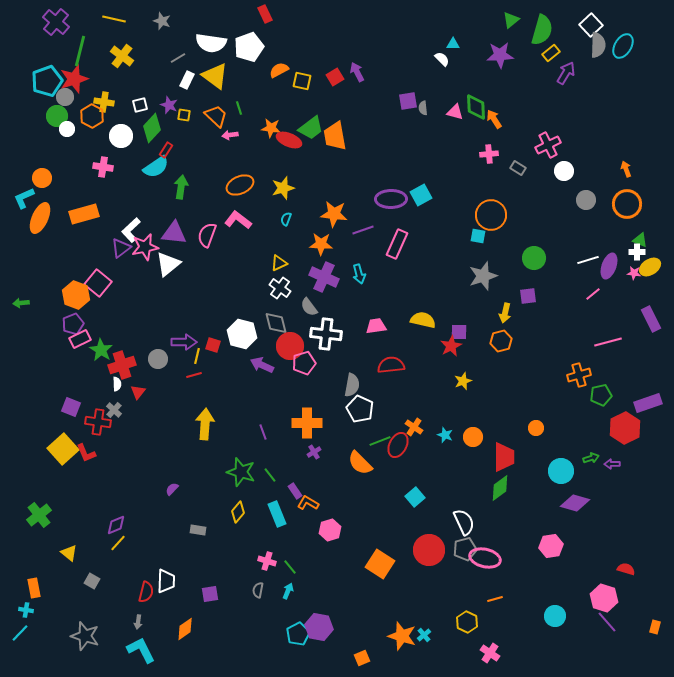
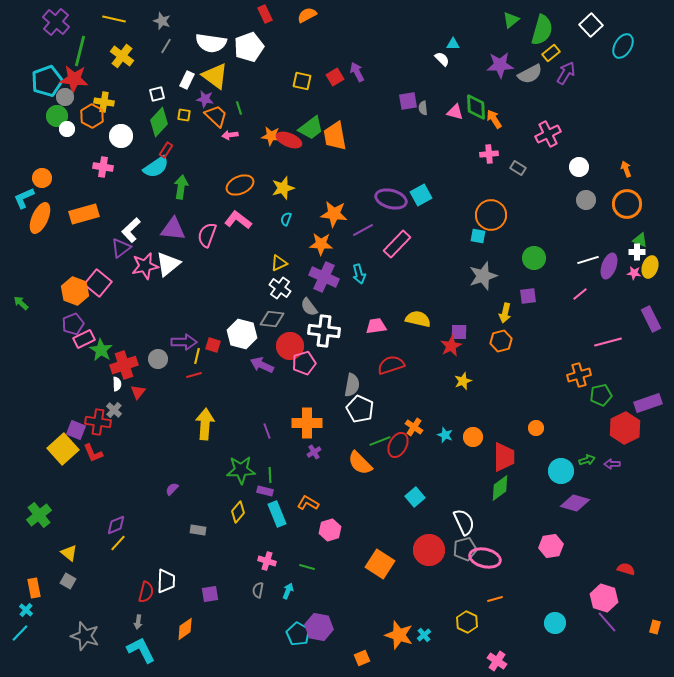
gray semicircle at (598, 45): moved 68 px left, 29 px down; rotated 60 degrees clockwise
purple star at (500, 55): moved 10 px down
gray line at (178, 58): moved 12 px left, 12 px up; rotated 28 degrees counterclockwise
orange semicircle at (279, 70): moved 28 px right, 55 px up
red star at (74, 79): rotated 24 degrees clockwise
white square at (140, 105): moved 17 px right, 11 px up
purple star at (169, 105): moved 36 px right, 6 px up; rotated 12 degrees counterclockwise
green diamond at (152, 128): moved 7 px right, 6 px up
orange star at (271, 128): moved 8 px down
pink cross at (548, 145): moved 11 px up
white circle at (564, 171): moved 15 px right, 4 px up
purple ellipse at (391, 199): rotated 16 degrees clockwise
purple line at (363, 230): rotated 10 degrees counterclockwise
purple triangle at (174, 233): moved 1 px left, 4 px up
pink rectangle at (397, 244): rotated 20 degrees clockwise
pink star at (145, 247): moved 19 px down
yellow ellipse at (650, 267): rotated 40 degrees counterclockwise
pink line at (593, 294): moved 13 px left
orange hexagon at (76, 295): moved 1 px left, 4 px up
green arrow at (21, 303): rotated 49 degrees clockwise
yellow semicircle at (423, 320): moved 5 px left, 1 px up
gray diamond at (276, 323): moved 4 px left, 4 px up; rotated 70 degrees counterclockwise
white cross at (326, 334): moved 2 px left, 3 px up
pink rectangle at (80, 339): moved 4 px right
red cross at (122, 365): moved 2 px right
red semicircle at (391, 365): rotated 12 degrees counterclockwise
purple square at (71, 407): moved 5 px right, 23 px down
purple line at (263, 432): moved 4 px right, 1 px up
red L-shape at (86, 453): moved 7 px right
green arrow at (591, 458): moved 4 px left, 2 px down
green star at (241, 472): moved 2 px up; rotated 20 degrees counterclockwise
green line at (270, 475): rotated 35 degrees clockwise
purple rectangle at (295, 491): moved 30 px left; rotated 42 degrees counterclockwise
green line at (290, 567): moved 17 px right; rotated 35 degrees counterclockwise
gray square at (92, 581): moved 24 px left
cyan cross at (26, 610): rotated 32 degrees clockwise
cyan circle at (555, 616): moved 7 px down
cyan pentagon at (298, 634): rotated 15 degrees counterclockwise
orange star at (402, 636): moved 3 px left, 1 px up
pink cross at (490, 653): moved 7 px right, 8 px down
